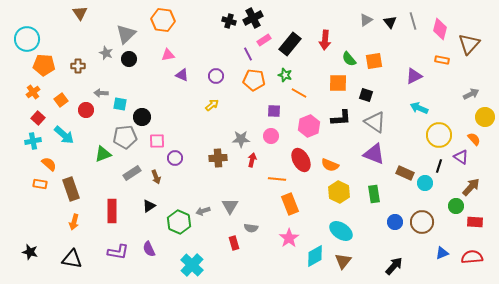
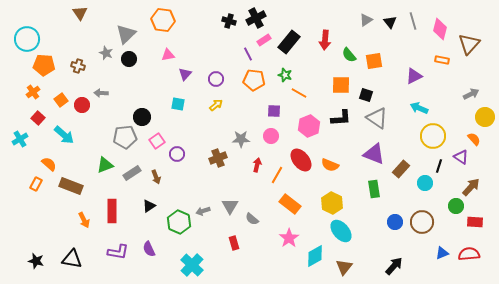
black cross at (253, 18): moved 3 px right
black rectangle at (290, 44): moved 1 px left, 2 px up
green semicircle at (349, 59): moved 4 px up
brown cross at (78, 66): rotated 16 degrees clockwise
purple triangle at (182, 75): moved 3 px right, 1 px up; rotated 48 degrees clockwise
purple circle at (216, 76): moved 3 px down
orange square at (338, 83): moved 3 px right, 2 px down
cyan square at (120, 104): moved 58 px right
yellow arrow at (212, 105): moved 4 px right
red circle at (86, 110): moved 4 px left, 5 px up
gray triangle at (375, 122): moved 2 px right, 4 px up
yellow circle at (439, 135): moved 6 px left, 1 px down
cyan cross at (33, 141): moved 13 px left, 2 px up; rotated 21 degrees counterclockwise
pink square at (157, 141): rotated 35 degrees counterclockwise
green triangle at (103, 154): moved 2 px right, 11 px down
purple circle at (175, 158): moved 2 px right, 4 px up
brown cross at (218, 158): rotated 18 degrees counterclockwise
red arrow at (252, 160): moved 5 px right, 5 px down
red ellipse at (301, 160): rotated 10 degrees counterclockwise
brown rectangle at (405, 173): moved 4 px left, 4 px up; rotated 72 degrees counterclockwise
orange line at (277, 179): moved 4 px up; rotated 66 degrees counterclockwise
orange rectangle at (40, 184): moved 4 px left; rotated 72 degrees counterclockwise
brown rectangle at (71, 189): moved 3 px up; rotated 50 degrees counterclockwise
yellow hexagon at (339, 192): moved 7 px left, 11 px down
green rectangle at (374, 194): moved 5 px up
orange rectangle at (290, 204): rotated 30 degrees counterclockwise
orange arrow at (74, 222): moved 10 px right, 2 px up; rotated 42 degrees counterclockwise
gray semicircle at (251, 228): moved 1 px right, 9 px up; rotated 32 degrees clockwise
cyan ellipse at (341, 231): rotated 15 degrees clockwise
black star at (30, 252): moved 6 px right, 9 px down
red semicircle at (472, 257): moved 3 px left, 3 px up
brown triangle at (343, 261): moved 1 px right, 6 px down
